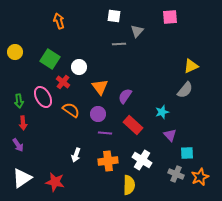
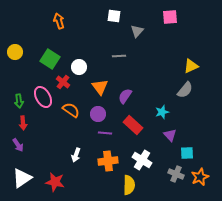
gray line: moved 12 px down
